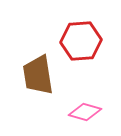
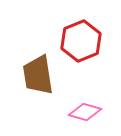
red hexagon: rotated 18 degrees counterclockwise
